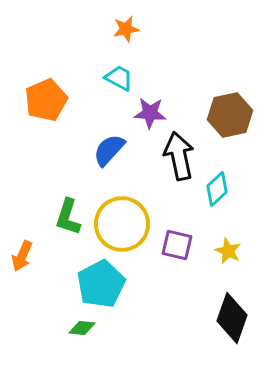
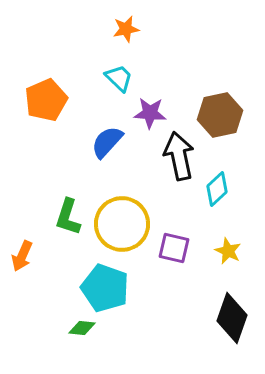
cyan trapezoid: rotated 16 degrees clockwise
brown hexagon: moved 10 px left
blue semicircle: moved 2 px left, 8 px up
purple square: moved 3 px left, 3 px down
cyan pentagon: moved 4 px right, 4 px down; rotated 24 degrees counterclockwise
